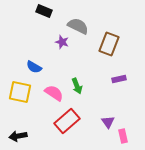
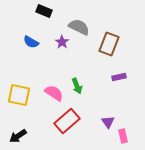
gray semicircle: moved 1 px right, 1 px down
purple star: rotated 16 degrees clockwise
blue semicircle: moved 3 px left, 25 px up
purple rectangle: moved 2 px up
yellow square: moved 1 px left, 3 px down
black arrow: rotated 24 degrees counterclockwise
